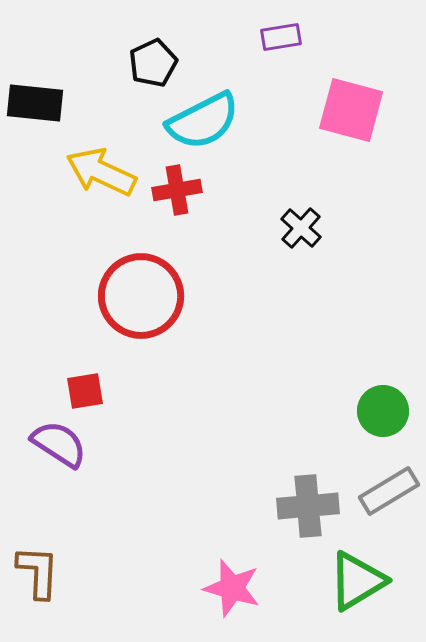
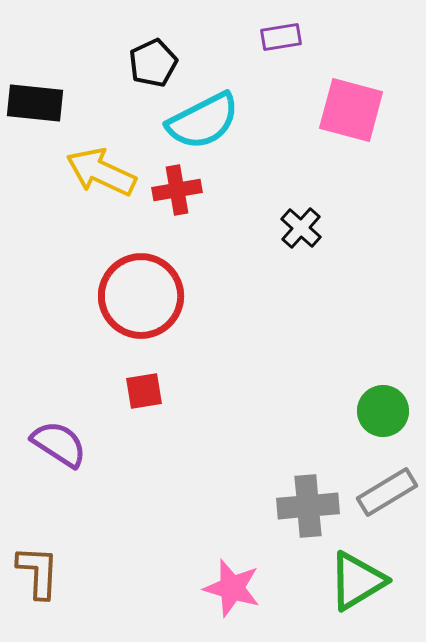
red square: moved 59 px right
gray rectangle: moved 2 px left, 1 px down
